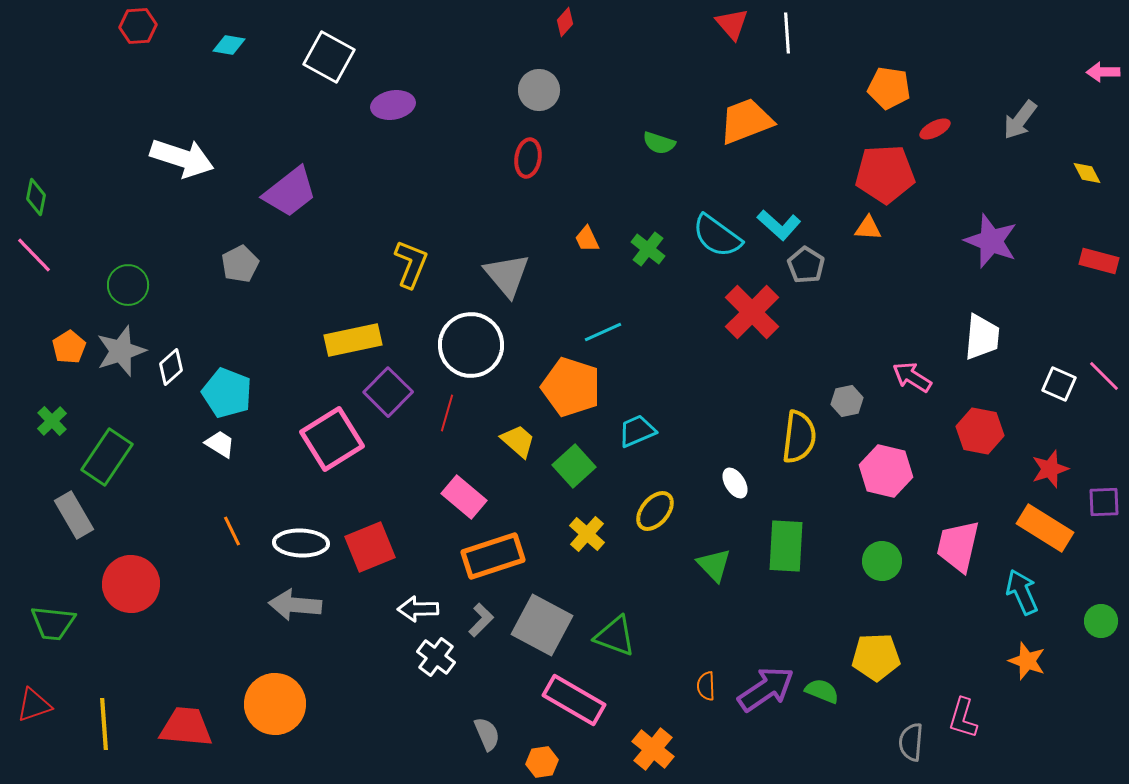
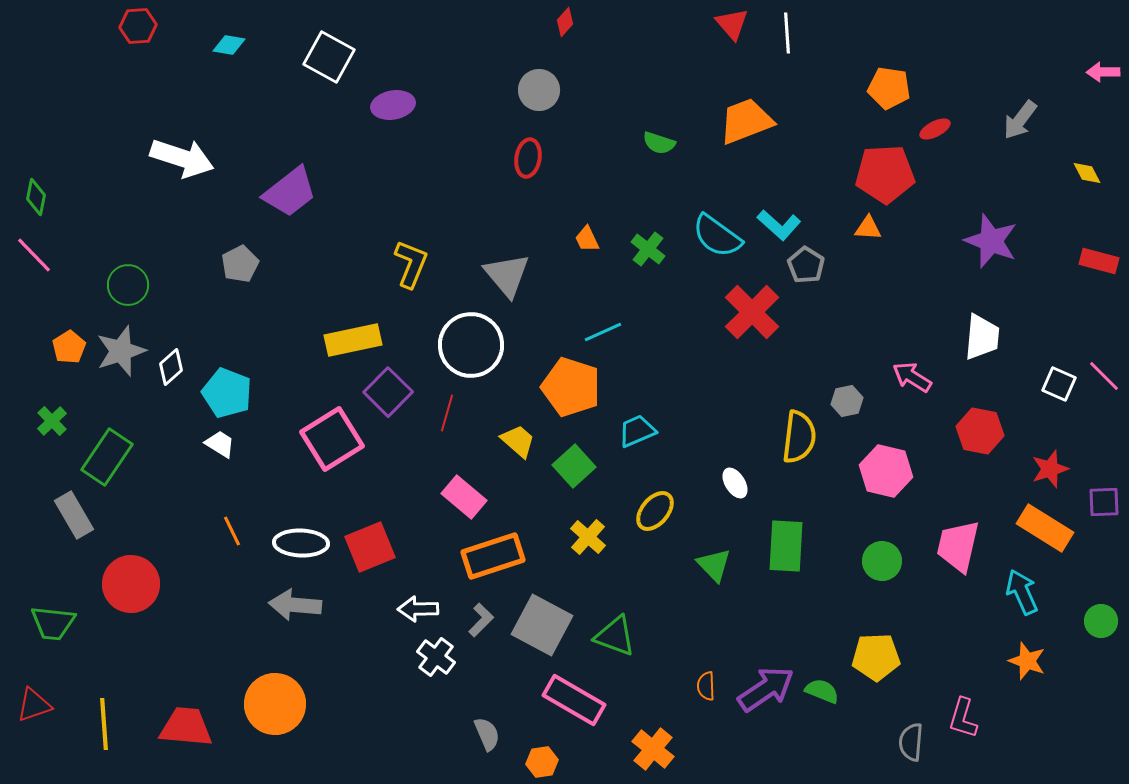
yellow cross at (587, 534): moved 1 px right, 3 px down
